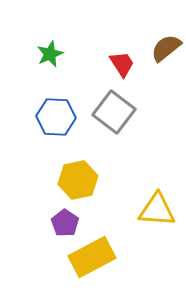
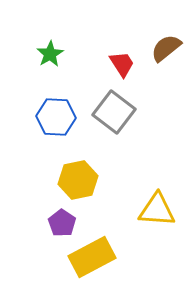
green star: rotated 8 degrees counterclockwise
purple pentagon: moved 3 px left
